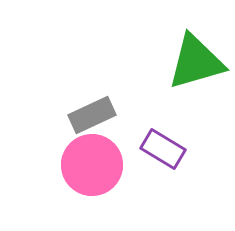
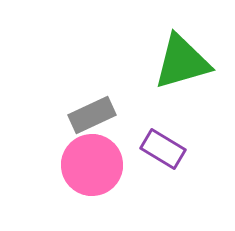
green triangle: moved 14 px left
